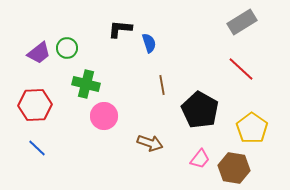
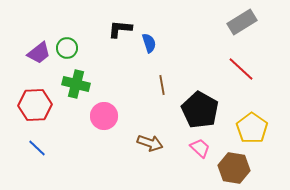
green cross: moved 10 px left
pink trapezoid: moved 11 px up; rotated 85 degrees counterclockwise
